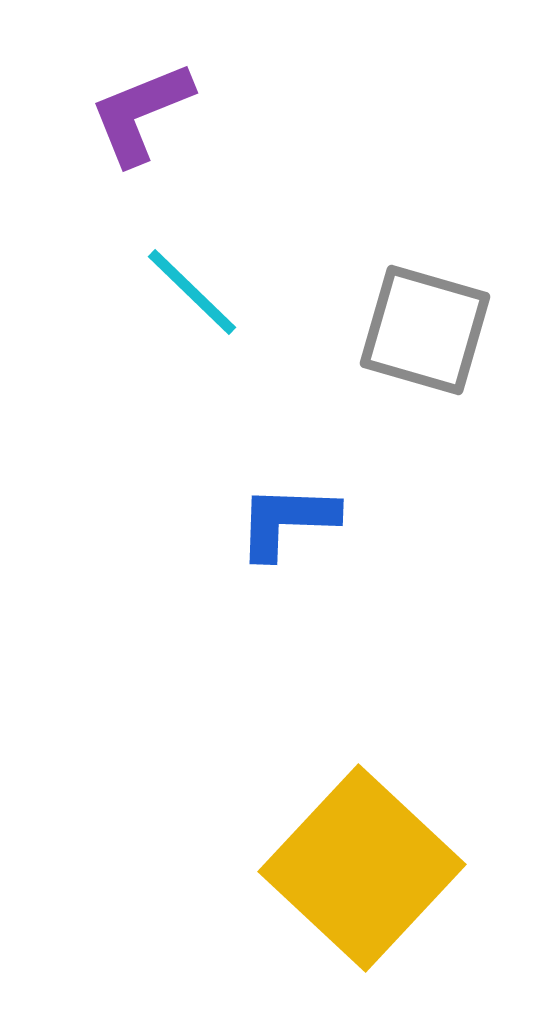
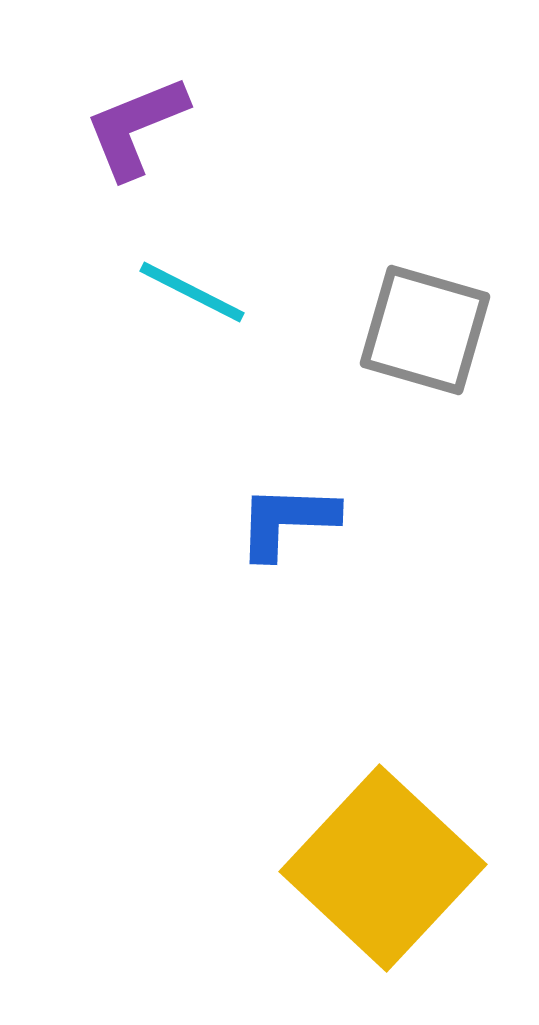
purple L-shape: moved 5 px left, 14 px down
cyan line: rotated 17 degrees counterclockwise
yellow square: moved 21 px right
